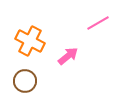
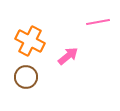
pink line: moved 1 px up; rotated 20 degrees clockwise
brown circle: moved 1 px right, 4 px up
